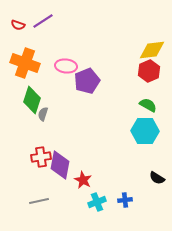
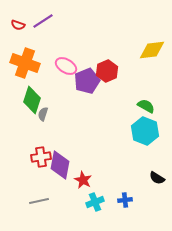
pink ellipse: rotated 25 degrees clockwise
red hexagon: moved 42 px left
green semicircle: moved 2 px left, 1 px down
cyan hexagon: rotated 20 degrees clockwise
cyan cross: moved 2 px left
